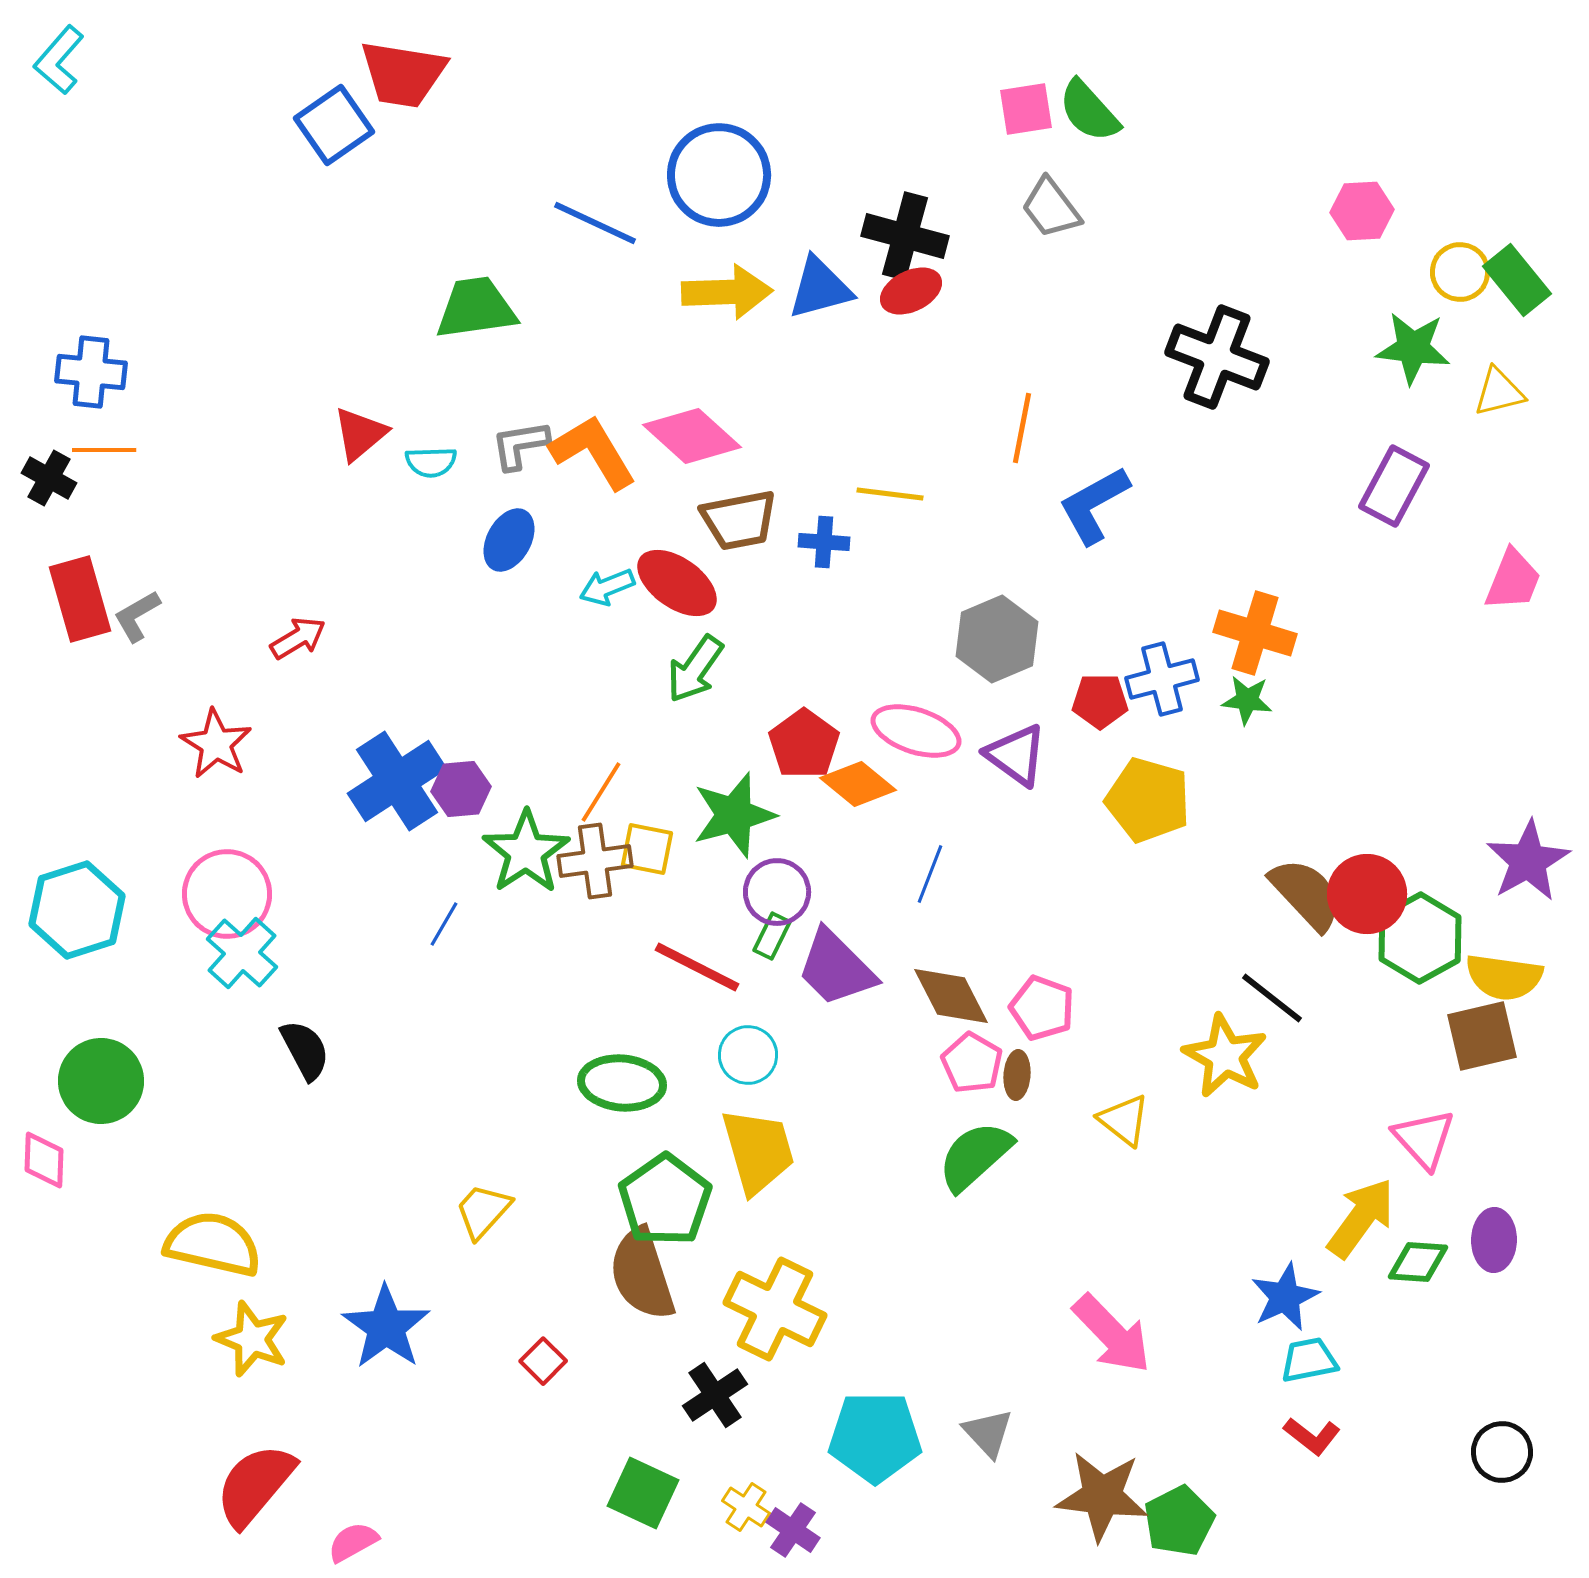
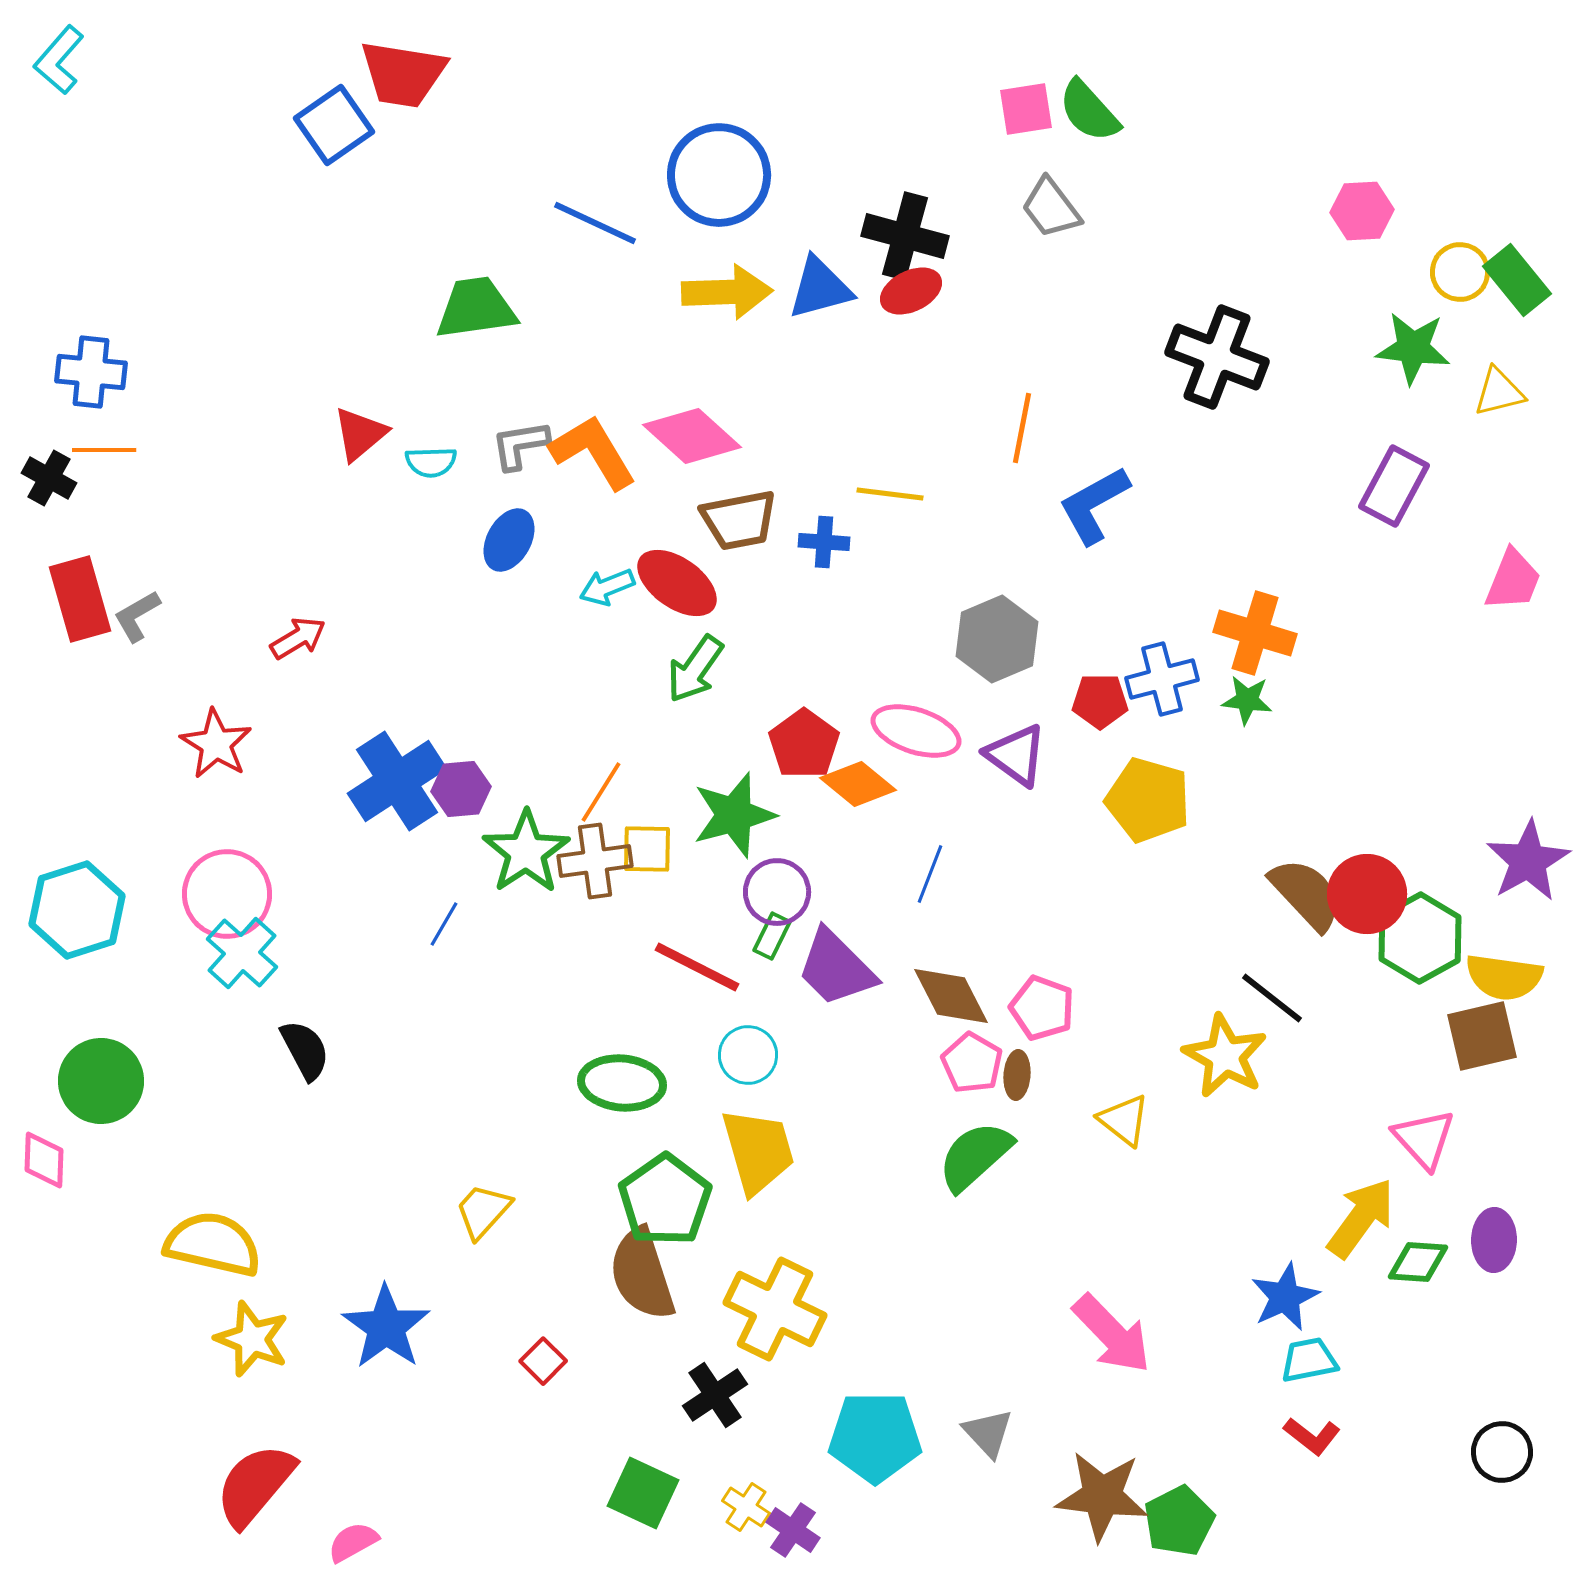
yellow square at (647, 849): rotated 10 degrees counterclockwise
